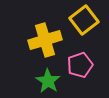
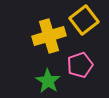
yellow cross: moved 4 px right, 4 px up
